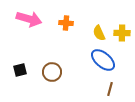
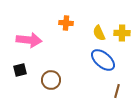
pink arrow: moved 21 px down; rotated 10 degrees counterclockwise
brown circle: moved 1 px left, 8 px down
brown line: moved 7 px right, 2 px down
